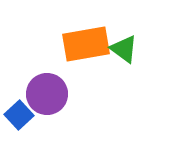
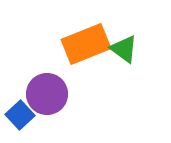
orange rectangle: rotated 12 degrees counterclockwise
blue square: moved 1 px right
